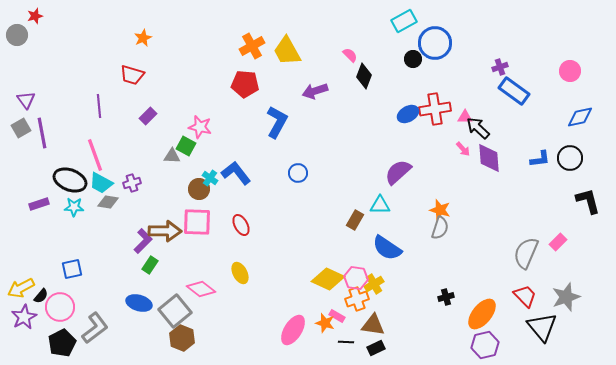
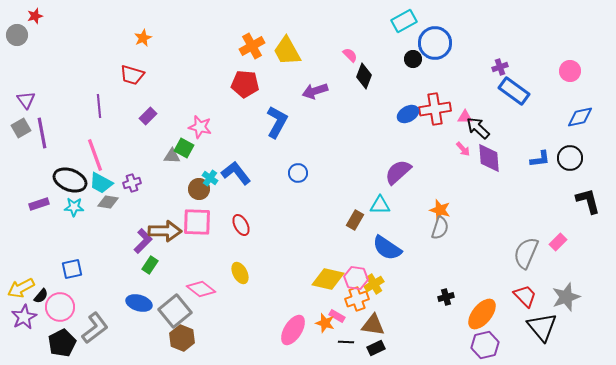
green square at (186, 146): moved 2 px left, 2 px down
yellow diamond at (328, 279): rotated 12 degrees counterclockwise
